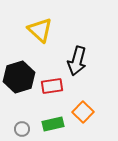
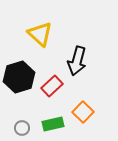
yellow triangle: moved 4 px down
red rectangle: rotated 35 degrees counterclockwise
gray circle: moved 1 px up
